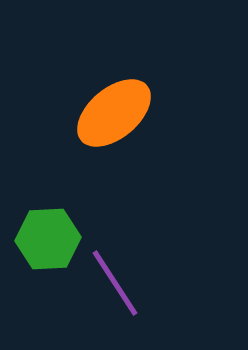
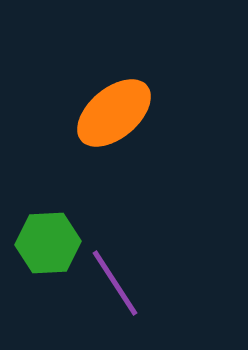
green hexagon: moved 4 px down
